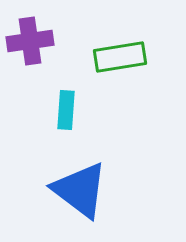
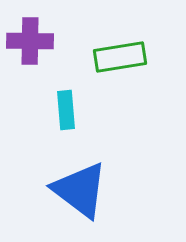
purple cross: rotated 9 degrees clockwise
cyan rectangle: rotated 9 degrees counterclockwise
